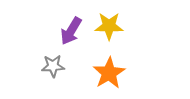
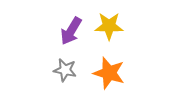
gray star: moved 12 px right, 4 px down; rotated 15 degrees clockwise
orange star: rotated 24 degrees counterclockwise
